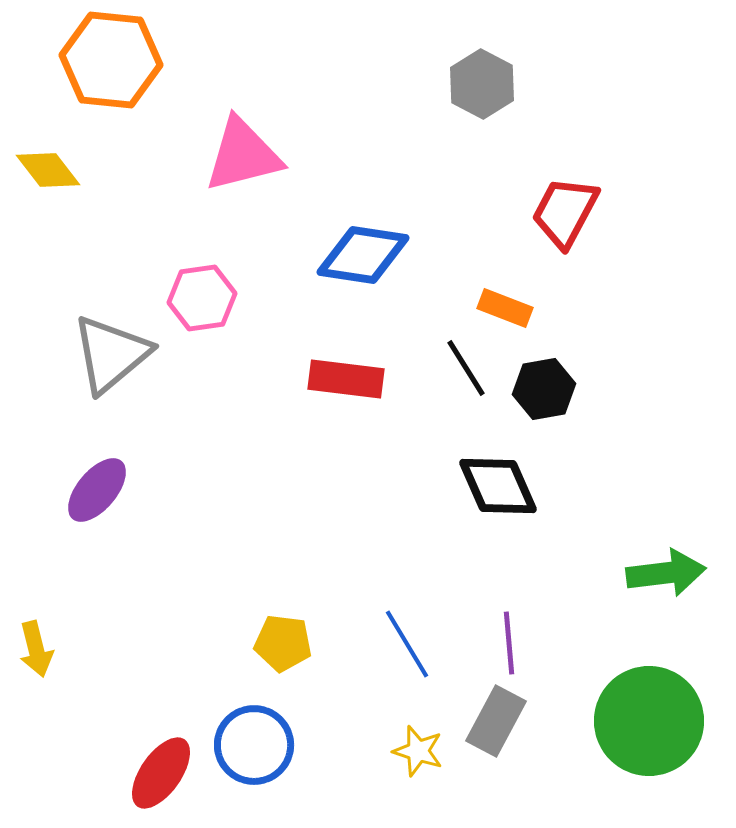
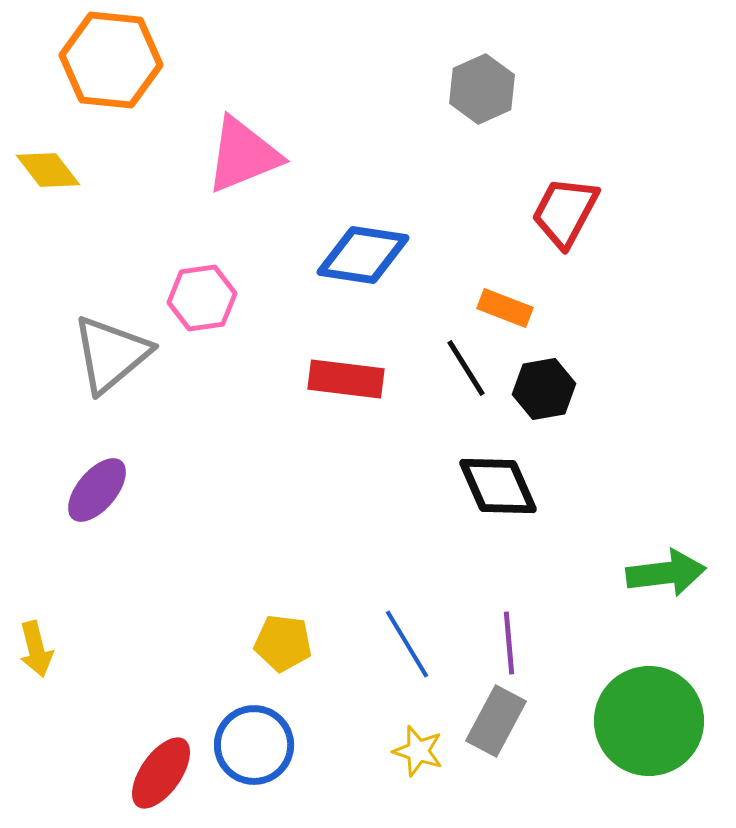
gray hexagon: moved 5 px down; rotated 8 degrees clockwise
pink triangle: rotated 8 degrees counterclockwise
